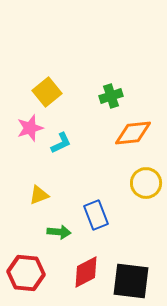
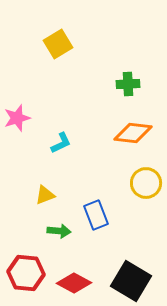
yellow square: moved 11 px right, 48 px up; rotated 8 degrees clockwise
green cross: moved 17 px right, 12 px up; rotated 15 degrees clockwise
pink star: moved 13 px left, 10 px up
orange diamond: rotated 12 degrees clockwise
yellow triangle: moved 6 px right
green arrow: moved 1 px up
red diamond: moved 12 px left, 11 px down; rotated 56 degrees clockwise
black square: rotated 24 degrees clockwise
